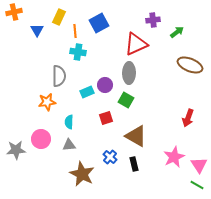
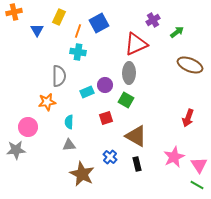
purple cross: rotated 24 degrees counterclockwise
orange line: moved 3 px right; rotated 24 degrees clockwise
pink circle: moved 13 px left, 12 px up
black rectangle: moved 3 px right
